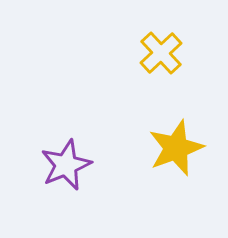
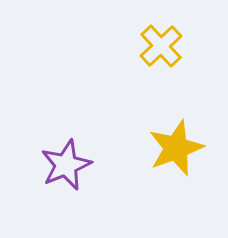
yellow cross: moved 7 px up
